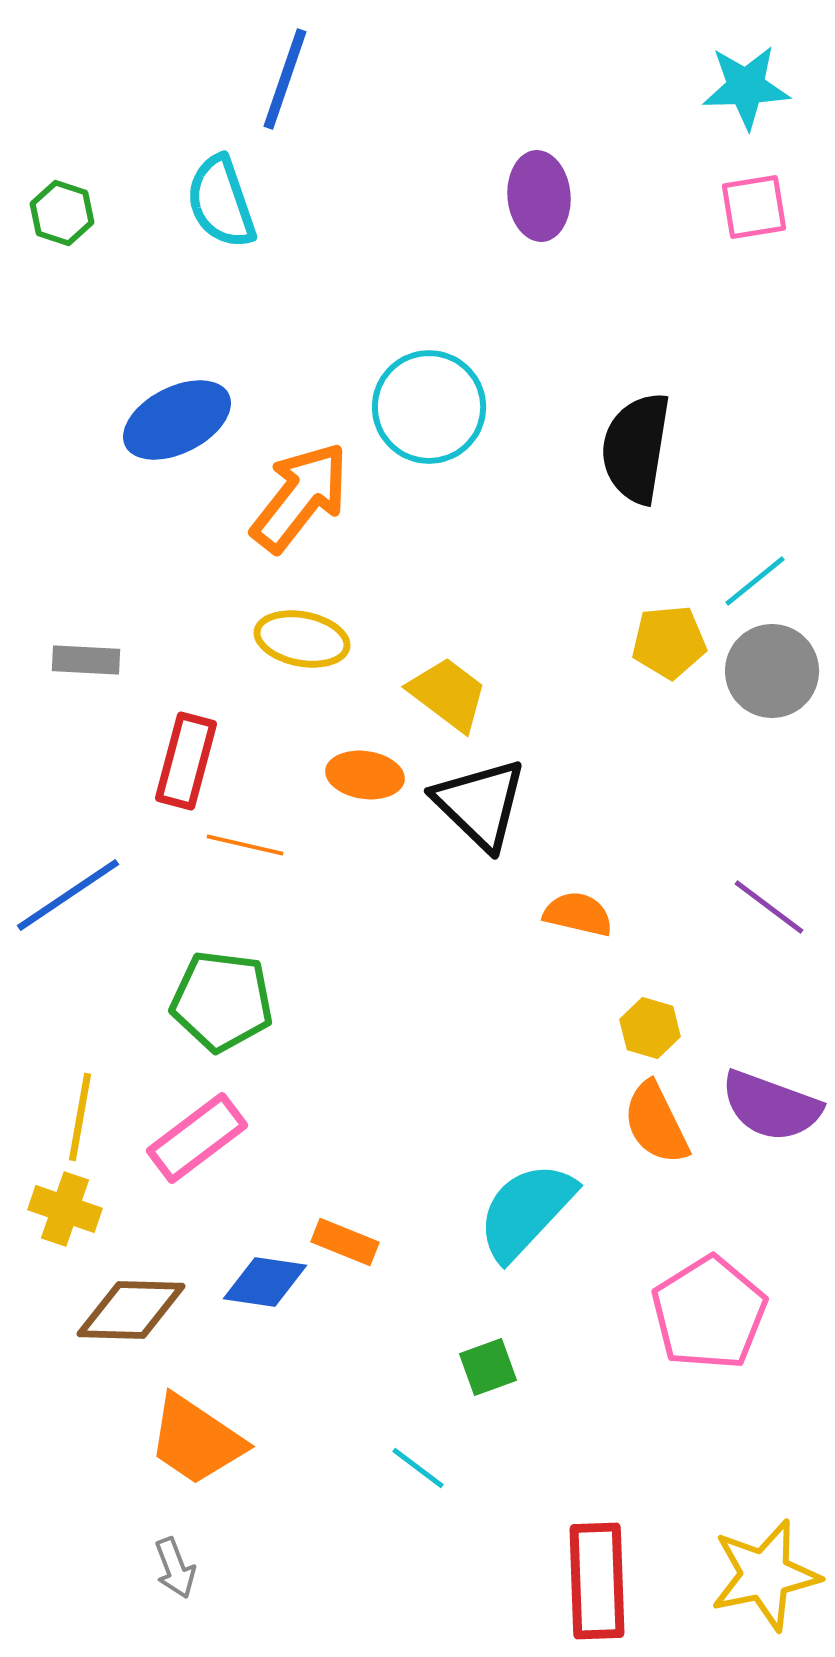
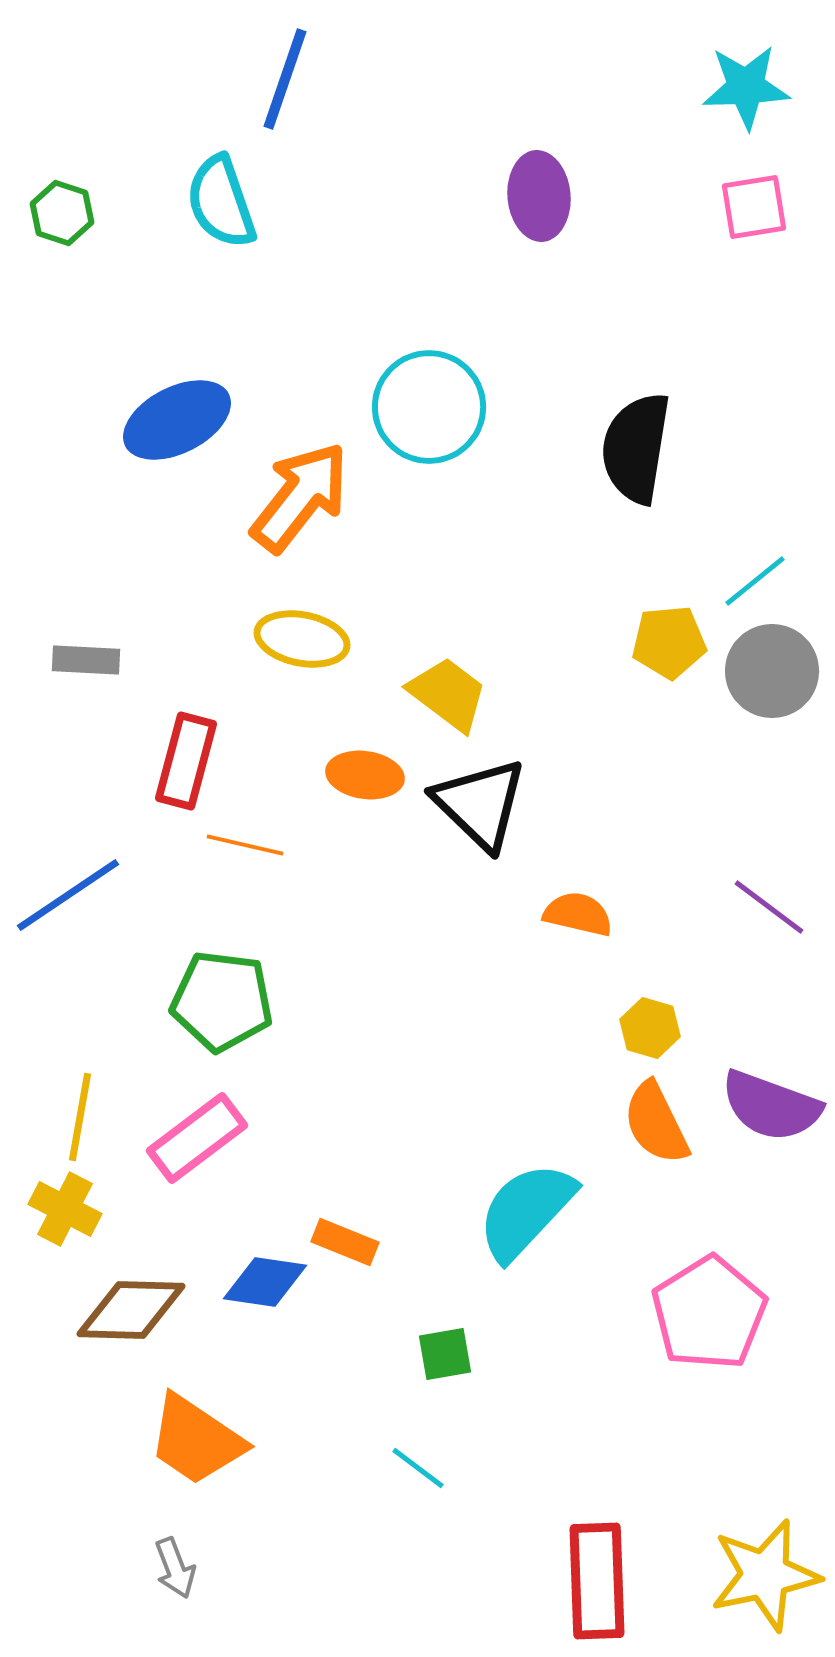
yellow cross at (65, 1209): rotated 8 degrees clockwise
green square at (488, 1367): moved 43 px left, 13 px up; rotated 10 degrees clockwise
